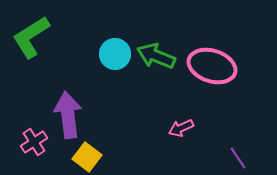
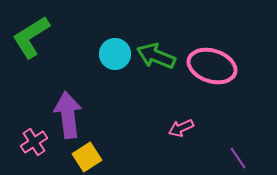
yellow square: rotated 20 degrees clockwise
